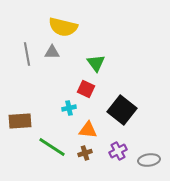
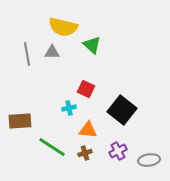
green triangle: moved 4 px left, 18 px up; rotated 12 degrees counterclockwise
